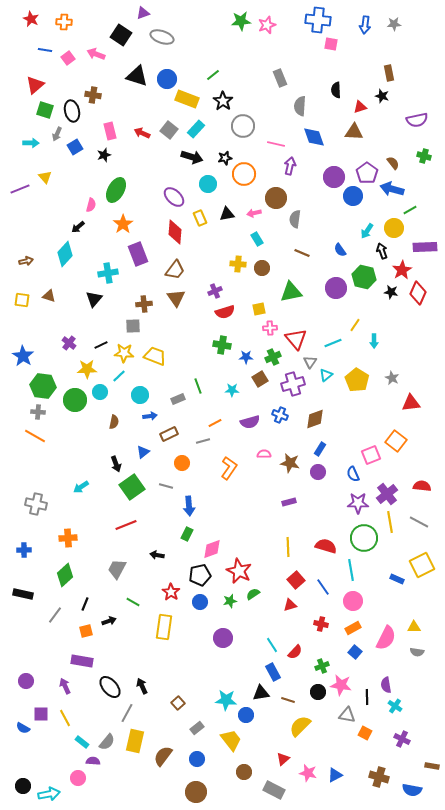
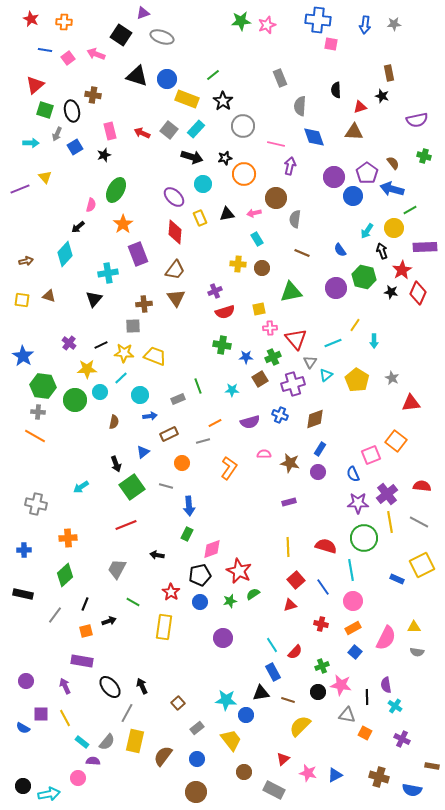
cyan circle at (208, 184): moved 5 px left
cyan line at (119, 376): moved 2 px right, 2 px down
